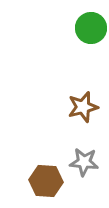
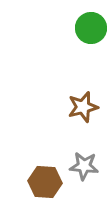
gray star: moved 4 px down
brown hexagon: moved 1 px left, 1 px down
